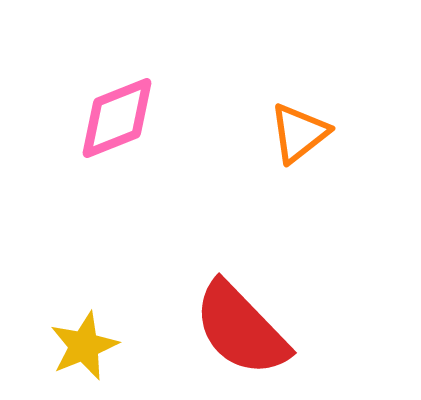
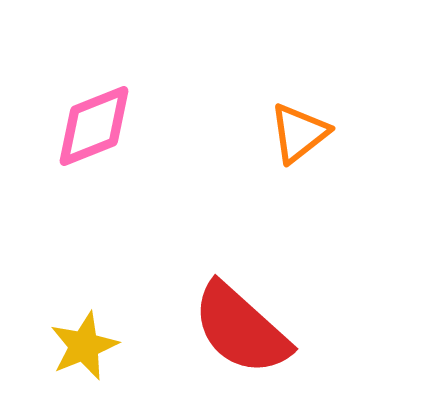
pink diamond: moved 23 px left, 8 px down
red semicircle: rotated 4 degrees counterclockwise
